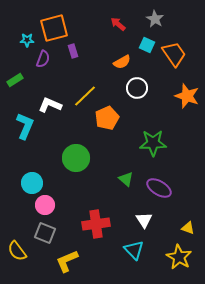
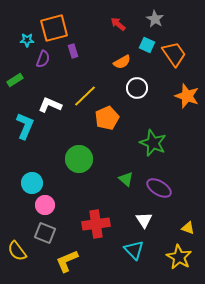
green star: rotated 24 degrees clockwise
green circle: moved 3 px right, 1 px down
